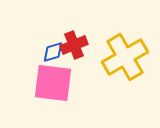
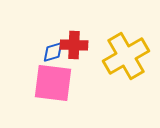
red cross: rotated 24 degrees clockwise
yellow cross: moved 1 px right, 1 px up
